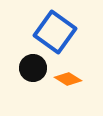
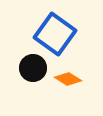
blue square: moved 2 px down
